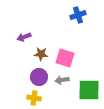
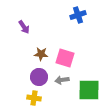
purple arrow: moved 10 px up; rotated 104 degrees counterclockwise
